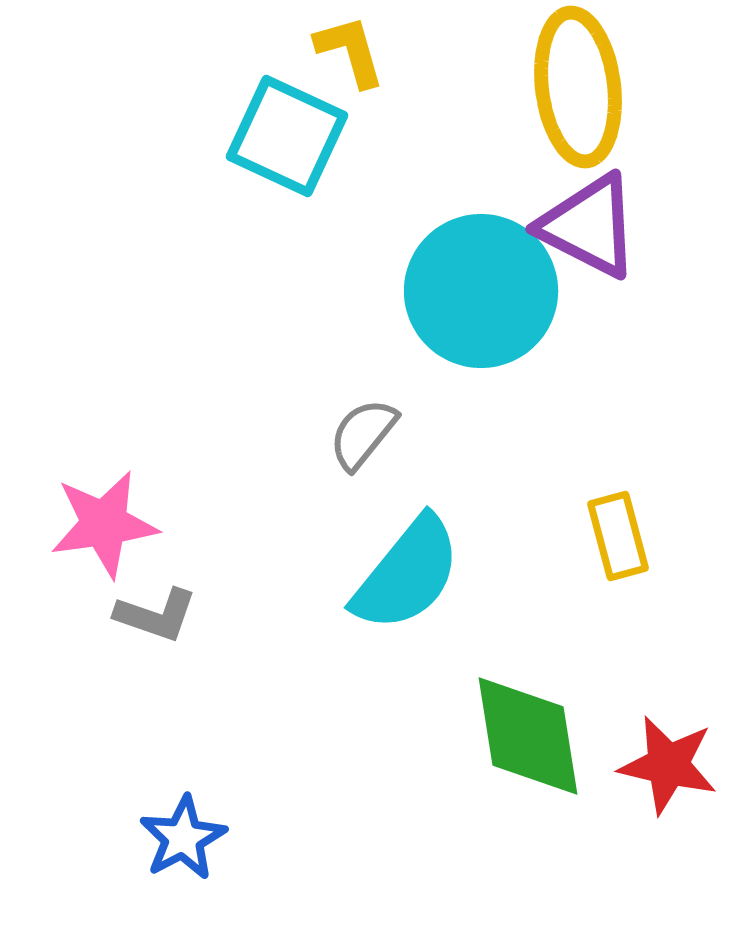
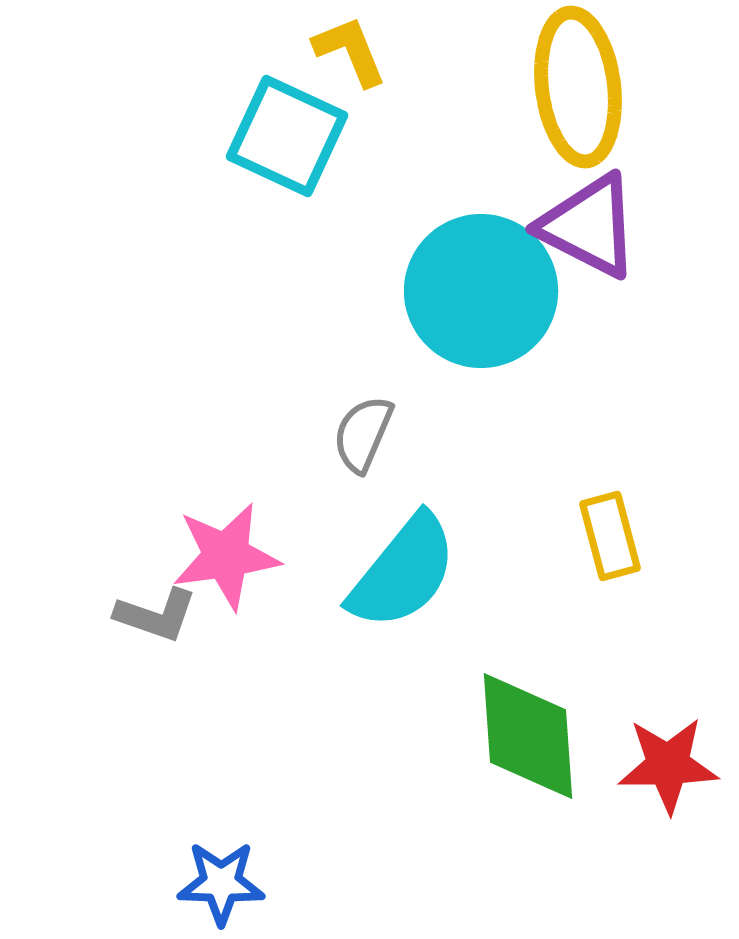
yellow L-shape: rotated 6 degrees counterclockwise
gray semicircle: rotated 16 degrees counterclockwise
pink star: moved 122 px right, 32 px down
yellow rectangle: moved 8 px left
cyan semicircle: moved 4 px left, 2 px up
green diamond: rotated 5 degrees clockwise
red star: rotated 14 degrees counterclockwise
blue star: moved 38 px right, 45 px down; rotated 30 degrees clockwise
